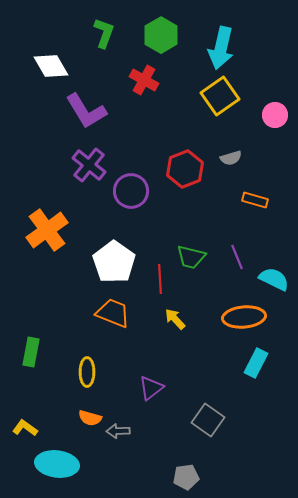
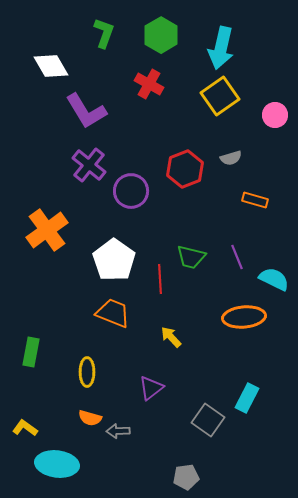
red cross: moved 5 px right, 4 px down
white pentagon: moved 2 px up
yellow arrow: moved 4 px left, 18 px down
cyan rectangle: moved 9 px left, 35 px down
